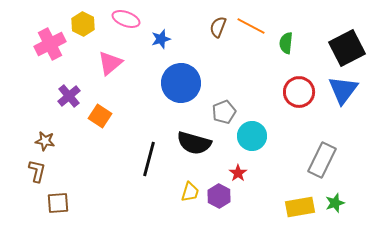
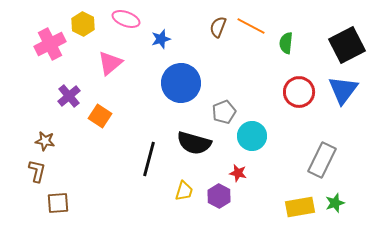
black square: moved 3 px up
red star: rotated 24 degrees counterclockwise
yellow trapezoid: moved 6 px left, 1 px up
